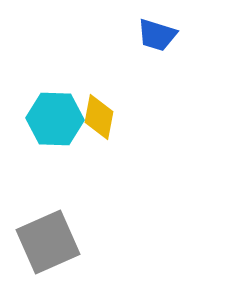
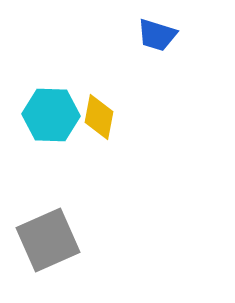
cyan hexagon: moved 4 px left, 4 px up
gray square: moved 2 px up
